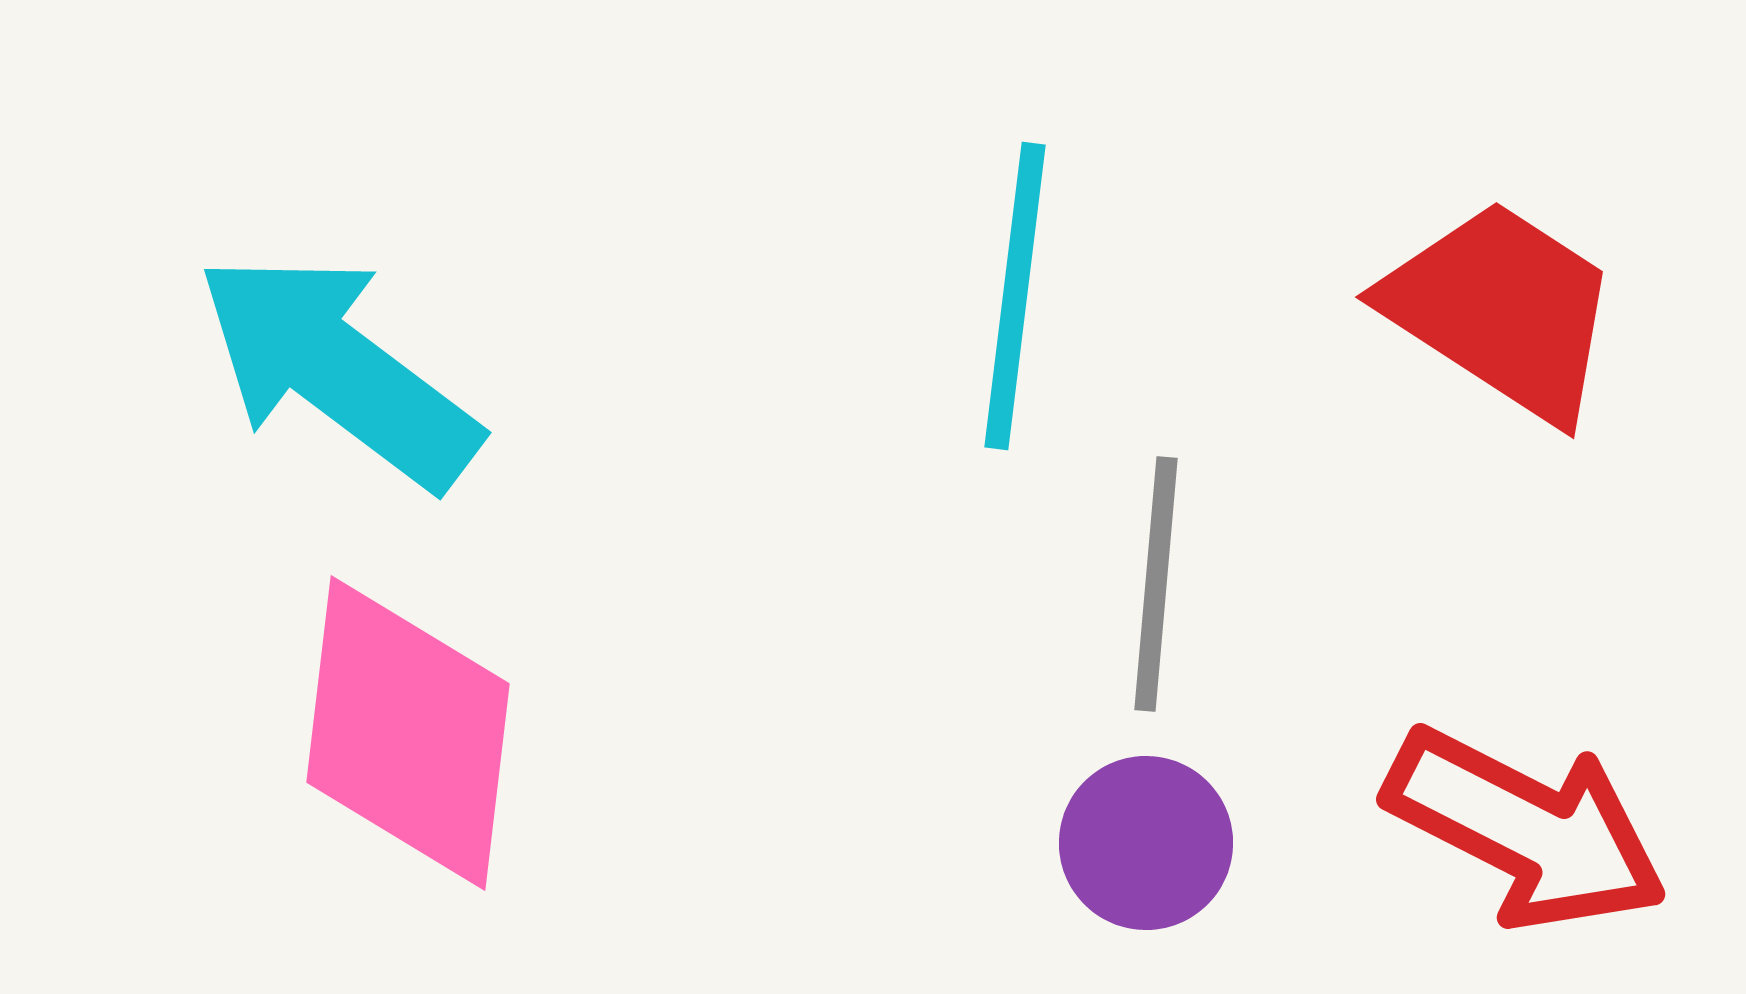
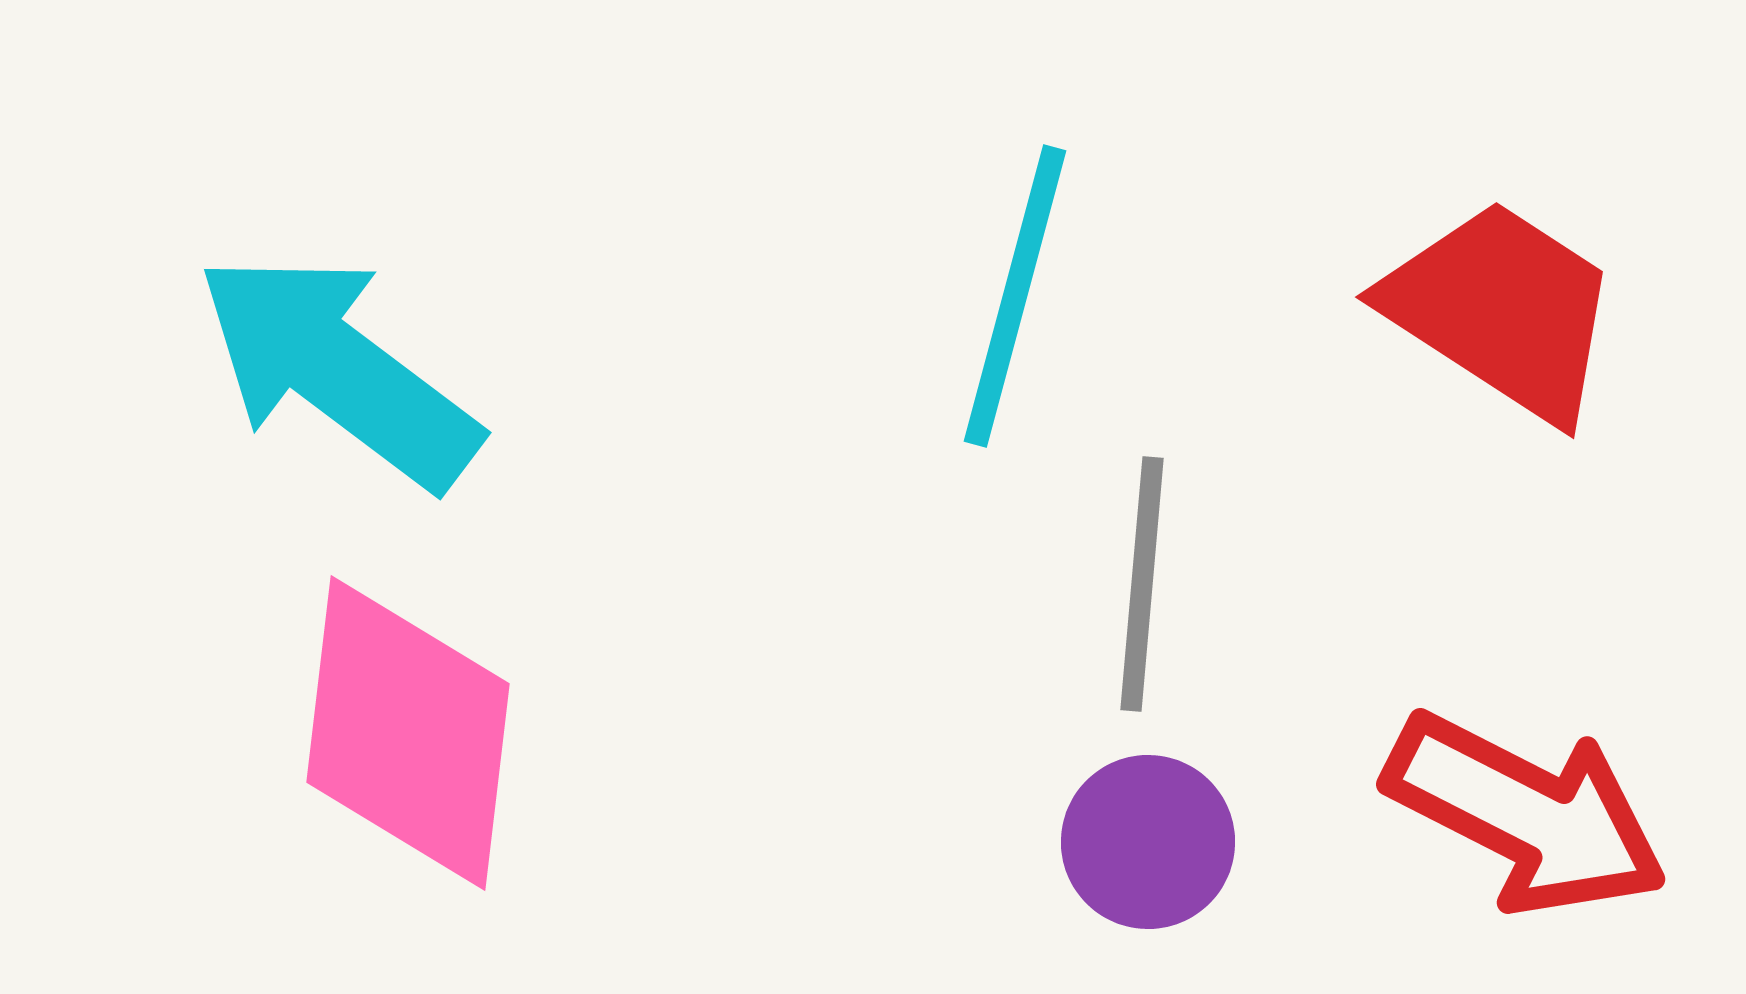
cyan line: rotated 8 degrees clockwise
gray line: moved 14 px left
red arrow: moved 15 px up
purple circle: moved 2 px right, 1 px up
